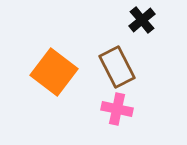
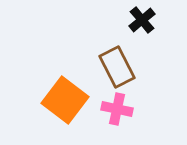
orange square: moved 11 px right, 28 px down
